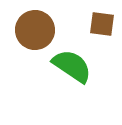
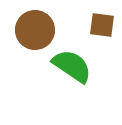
brown square: moved 1 px down
